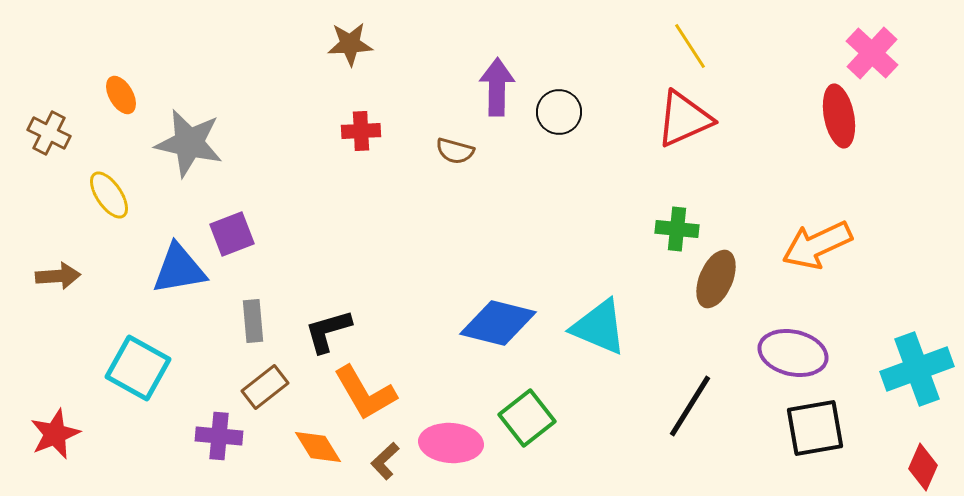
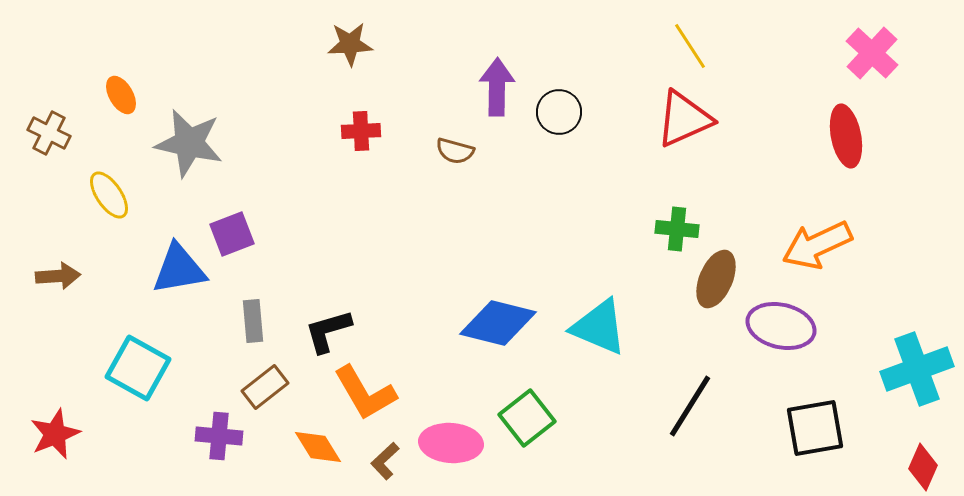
red ellipse: moved 7 px right, 20 px down
purple ellipse: moved 12 px left, 27 px up
